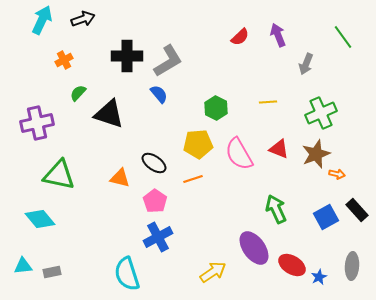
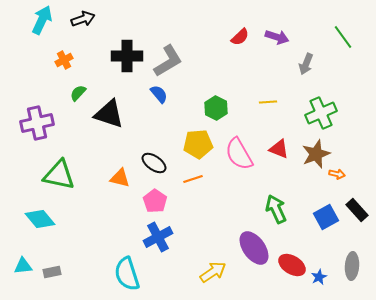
purple arrow: moved 1 px left, 2 px down; rotated 130 degrees clockwise
